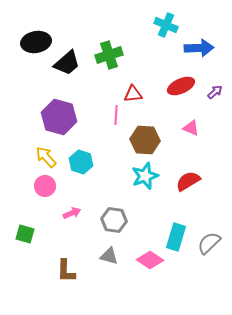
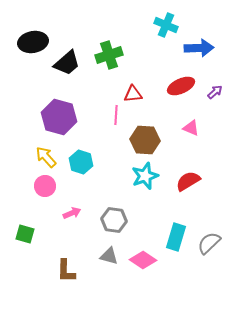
black ellipse: moved 3 px left
pink diamond: moved 7 px left
